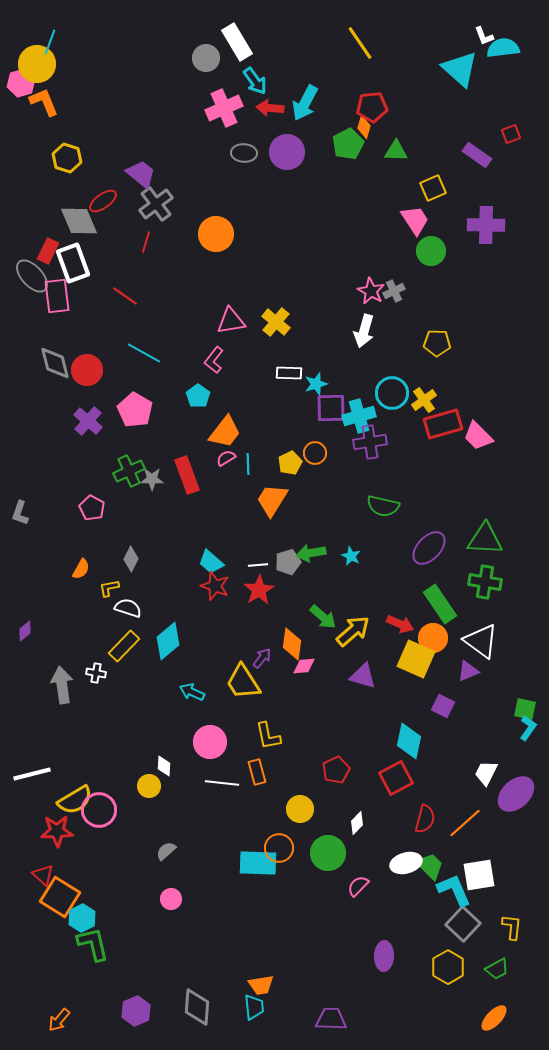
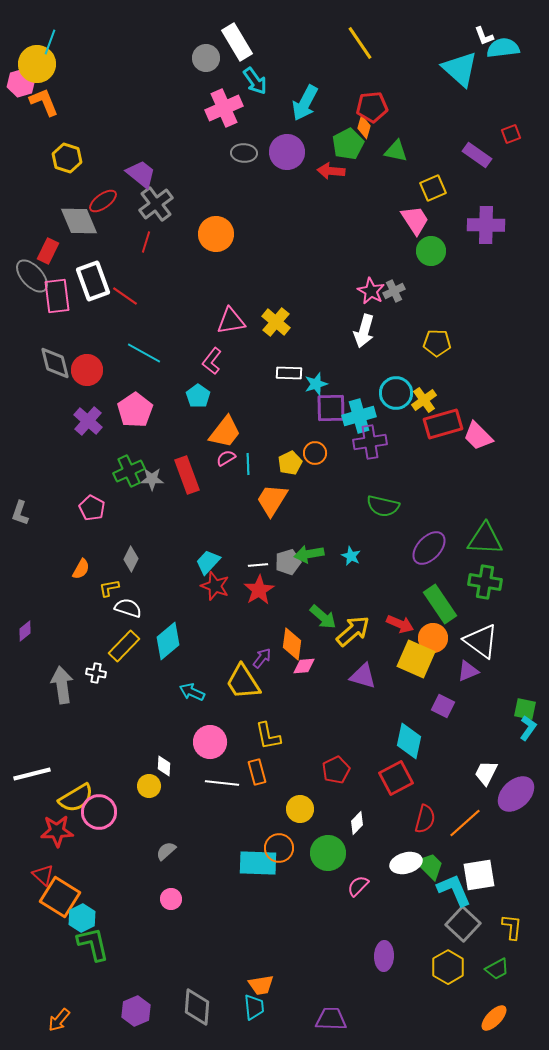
red arrow at (270, 108): moved 61 px right, 63 px down
green triangle at (396, 151): rotated 10 degrees clockwise
white rectangle at (73, 263): moved 20 px right, 18 px down
pink L-shape at (214, 360): moved 2 px left, 1 px down
cyan circle at (392, 393): moved 4 px right
pink pentagon at (135, 410): rotated 8 degrees clockwise
green arrow at (311, 553): moved 2 px left, 1 px down
cyan trapezoid at (211, 562): moved 3 px left; rotated 92 degrees clockwise
yellow semicircle at (75, 800): moved 1 px right, 2 px up
pink circle at (99, 810): moved 2 px down
